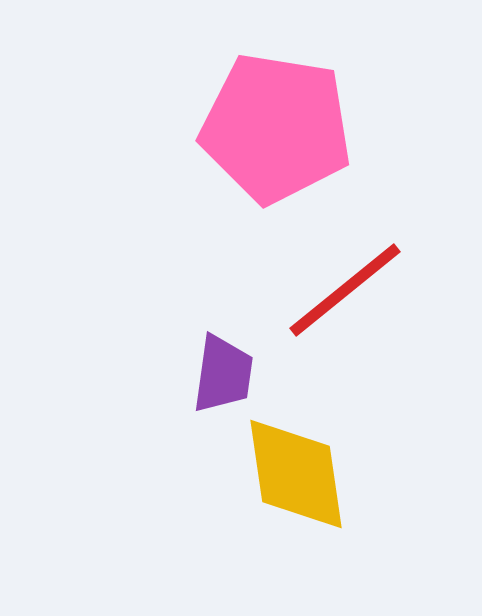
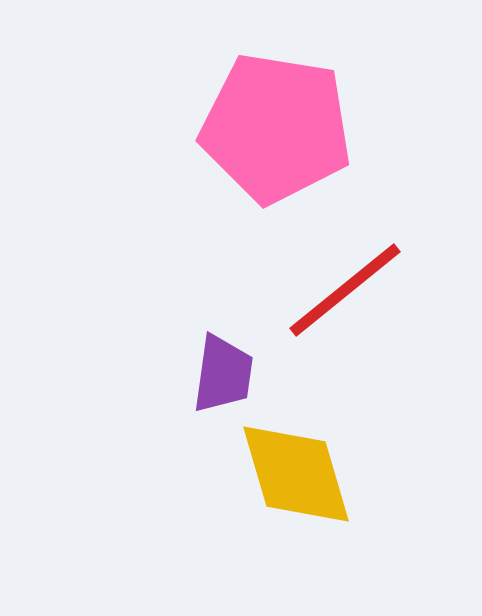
yellow diamond: rotated 8 degrees counterclockwise
